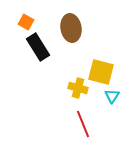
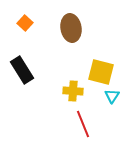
orange square: moved 1 px left, 1 px down; rotated 14 degrees clockwise
black rectangle: moved 16 px left, 23 px down
yellow cross: moved 5 px left, 3 px down; rotated 12 degrees counterclockwise
